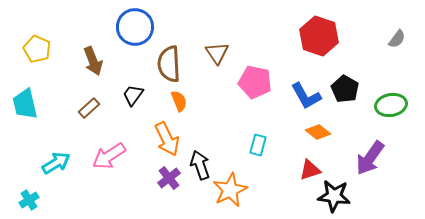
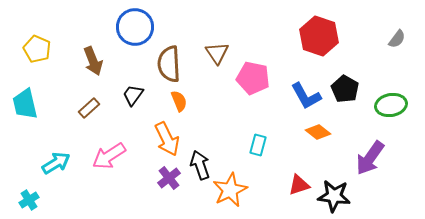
pink pentagon: moved 2 px left, 4 px up
red triangle: moved 11 px left, 15 px down
